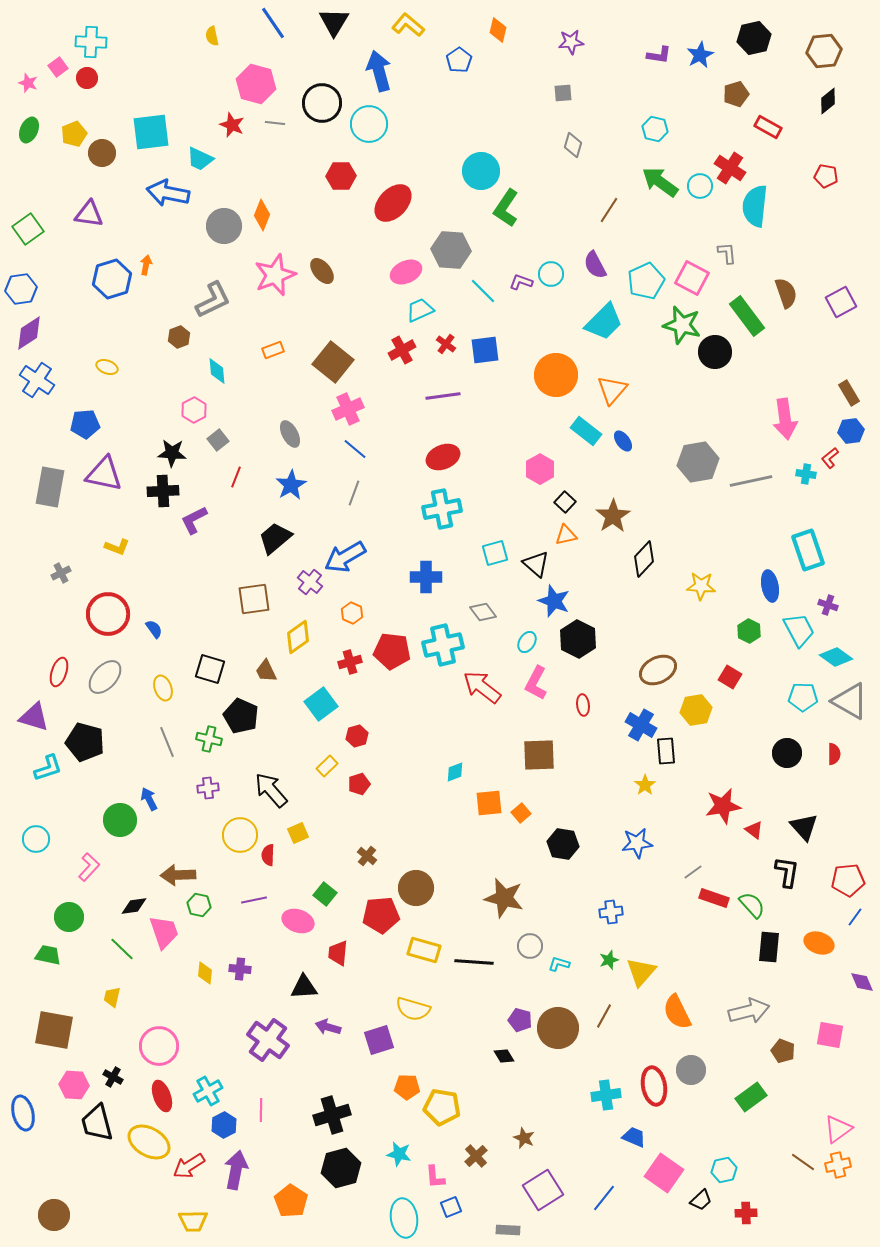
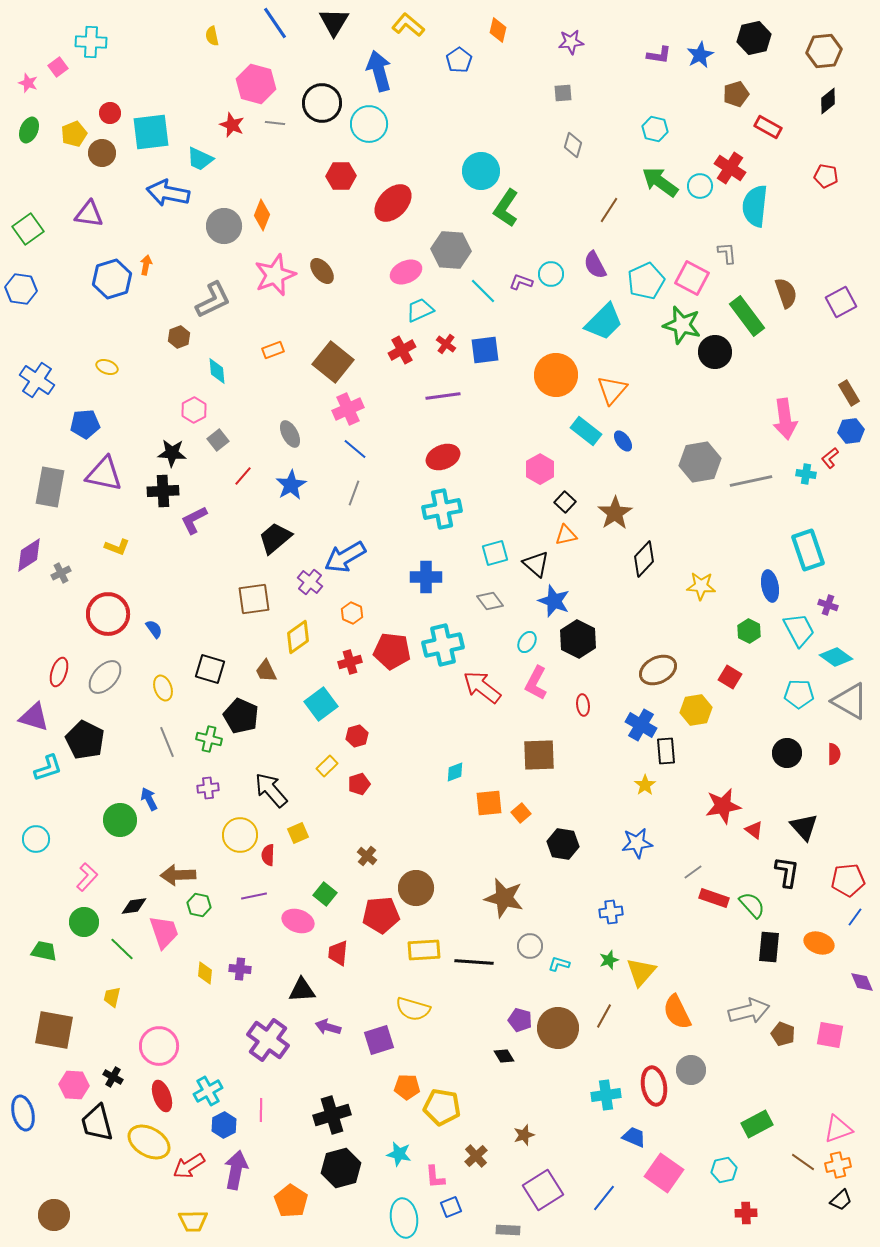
blue line at (273, 23): moved 2 px right
red circle at (87, 78): moved 23 px right, 35 px down
blue hexagon at (21, 289): rotated 16 degrees clockwise
purple diamond at (29, 333): moved 222 px down
gray hexagon at (698, 462): moved 2 px right
red line at (236, 477): moved 7 px right, 1 px up; rotated 20 degrees clockwise
brown star at (613, 516): moved 2 px right, 3 px up
gray diamond at (483, 612): moved 7 px right, 11 px up
cyan pentagon at (803, 697): moved 4 px left, 3 px up
black pentagon at (85, 742): moved 2 px up; rotated 12 degrees clockwise
pink L-shape at (89, 867): moved 2 px left, 10 px down
purple line at (254, 900): moved 4 px up
green circle at (69, 917): moved 15 px right, 5 px down
yellow rectangle at (424, 950): rotated 20 degrees counterclockwise
green trapezoid at (48, 955): moved 4 px left, 4 px up
black triangle at (304, 987): moved 2 px left, 3 px down
brown pentagon at (783, 1051): moved 17 px up
green rectangle at (751, 1097): moved 6 px right, 27 px down; rotated 8 degrees clockwise
pink triangle at (838, 1129): rotated 16 degrees clockwise
brown star at (524, 1138): moved 3 px up; rotated 30 degrees clockwise
black trapezoid at (701, 1200): moved 140 px right
